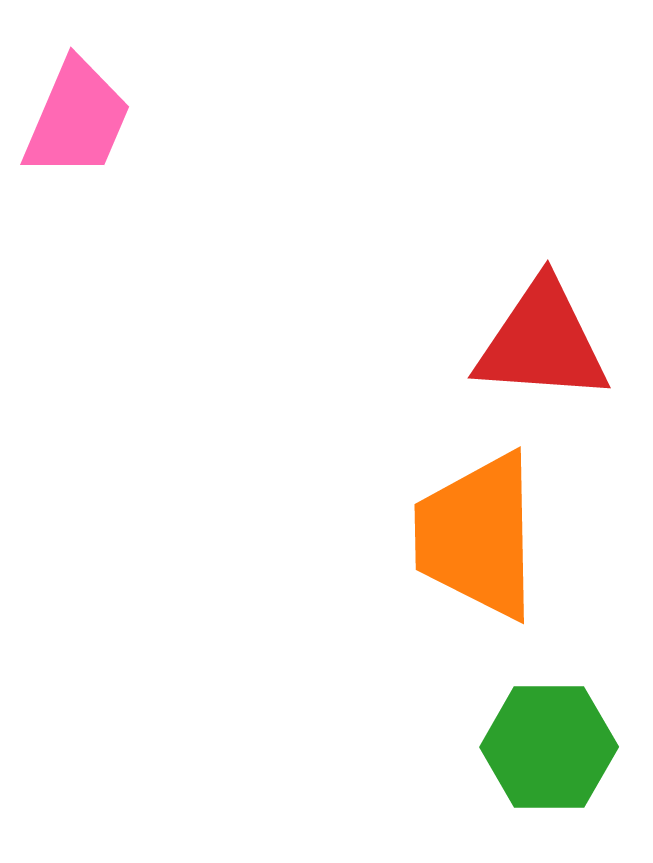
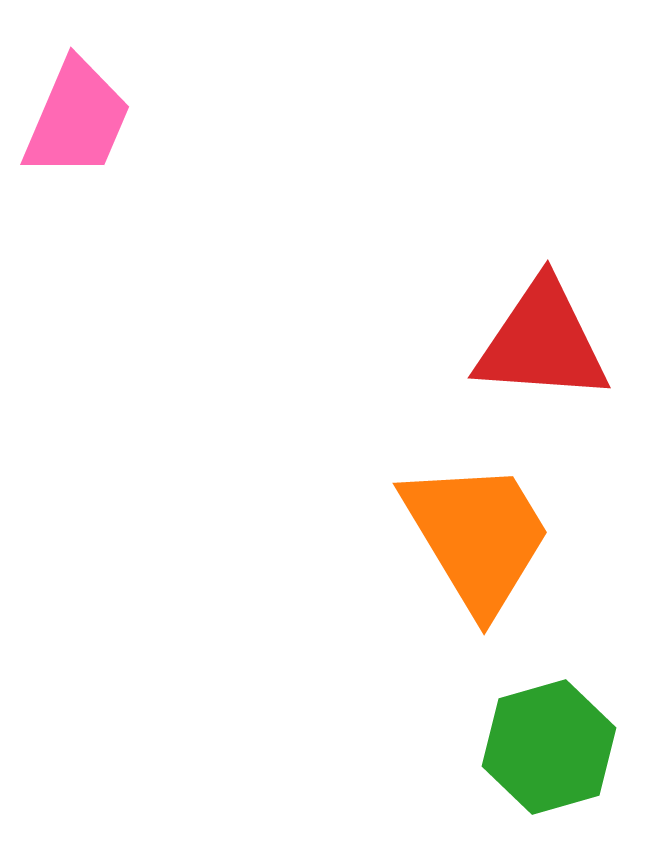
orange trapezoid: rotated 150 degrees clockwise
green hexagon: rotated 16 degrees counterclockwise
